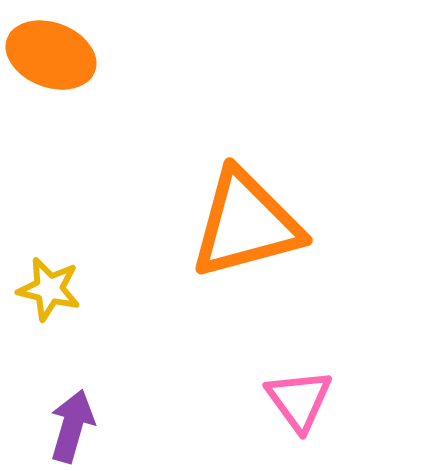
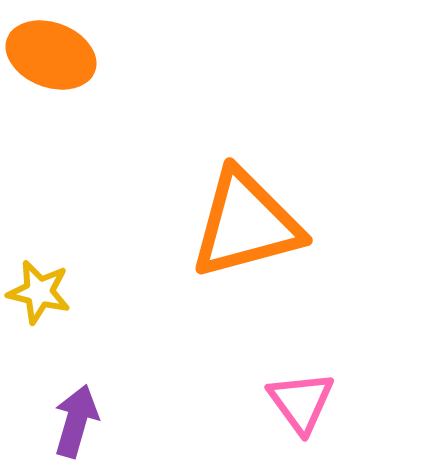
yellow star: moved 10 px left, 3 px down
pink triangle: moved 2 px right, 2 px down
purple arrow: moved 4 px right, 5 px up
